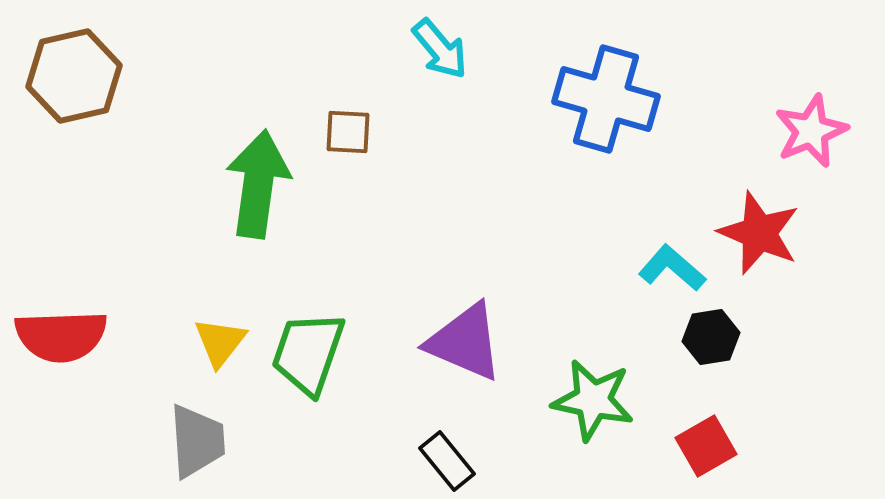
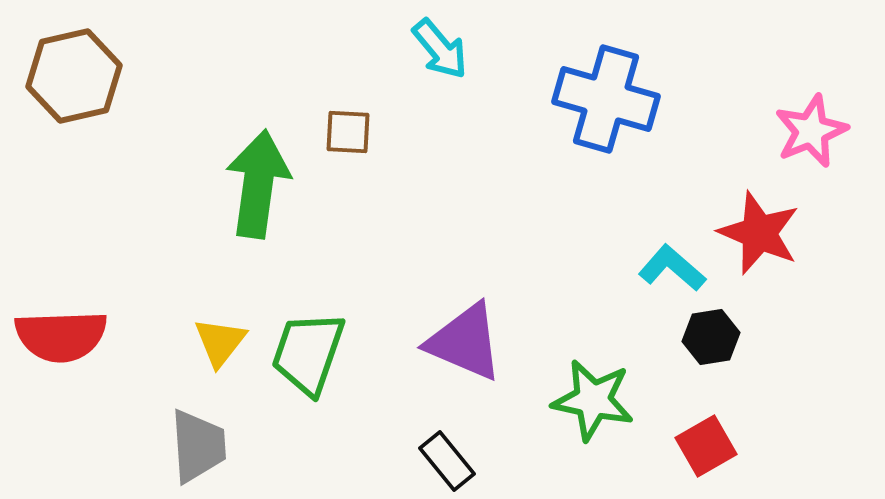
gray trapezoid: moved 1 px right, 5 px down
